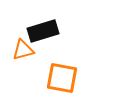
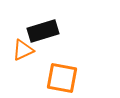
orange triangle: rotated 10 degrees counterclockwise
